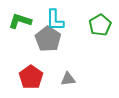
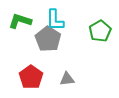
green pentagon: moved 6 px down
gray triangle: moved 1 px left
